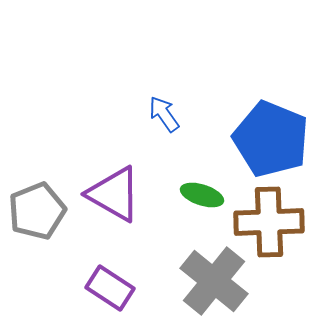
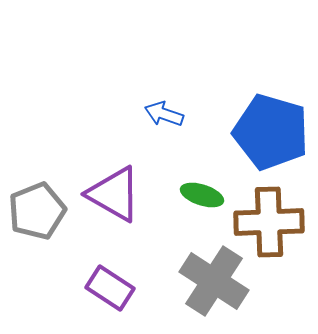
blue arrow: rotated 36 degrees counterclockwise
blue pentagon: moved 7 px up; rotated 6 degrees counterclockwise
gray cross: rotated 6 degrees counterclockwise
